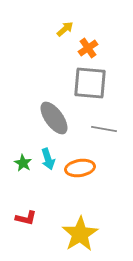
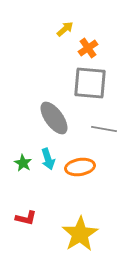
orange ellipse: moved 1 px up
